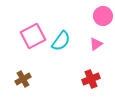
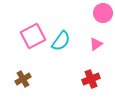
pink circle: moved 3 px up
